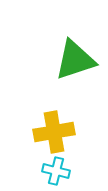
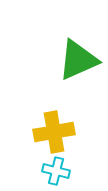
green triangle: moved 3 px right; rotated 6 degrees counterclockwise
